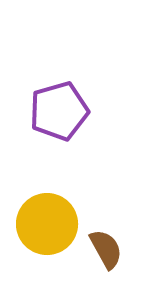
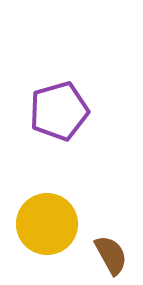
brown semicircle: moved 5 px right, 6 px down
